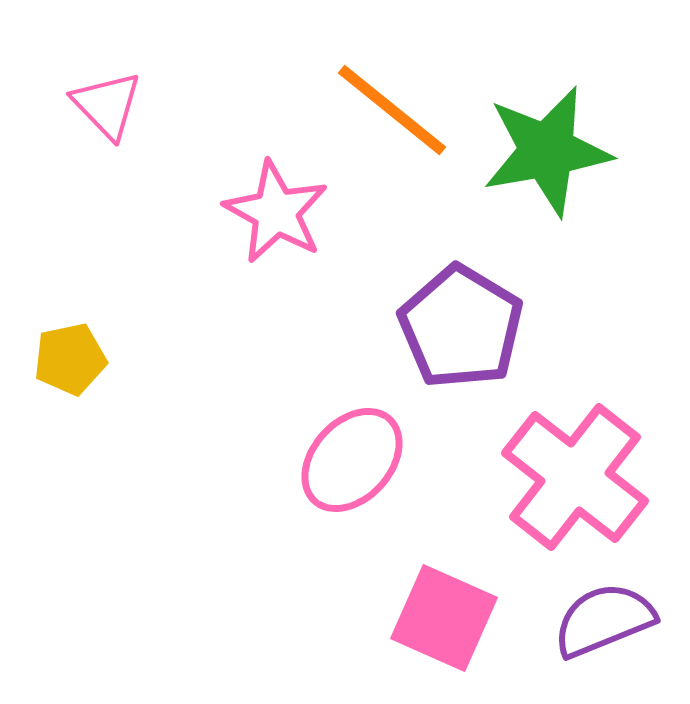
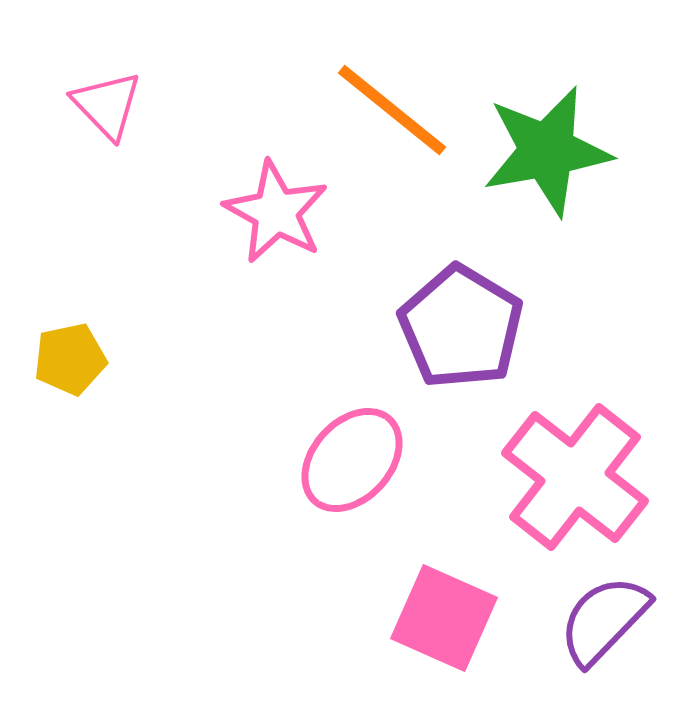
purple semicircle: rotated 24 degrees counterclockwise
